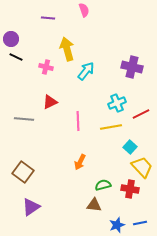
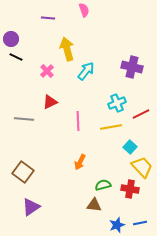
pink cross: moved 1 px right, 4 px down; rotated 32 degrees clockwise
